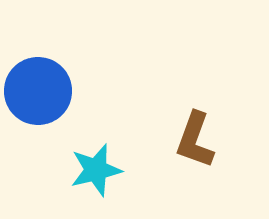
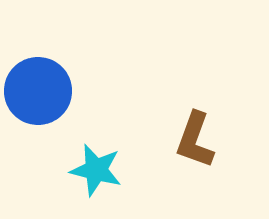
cyan star: rotated 28 degrees clockwise
